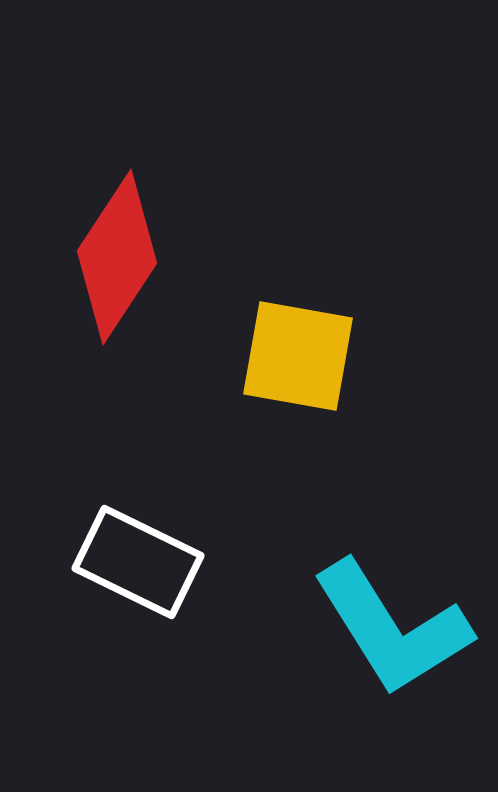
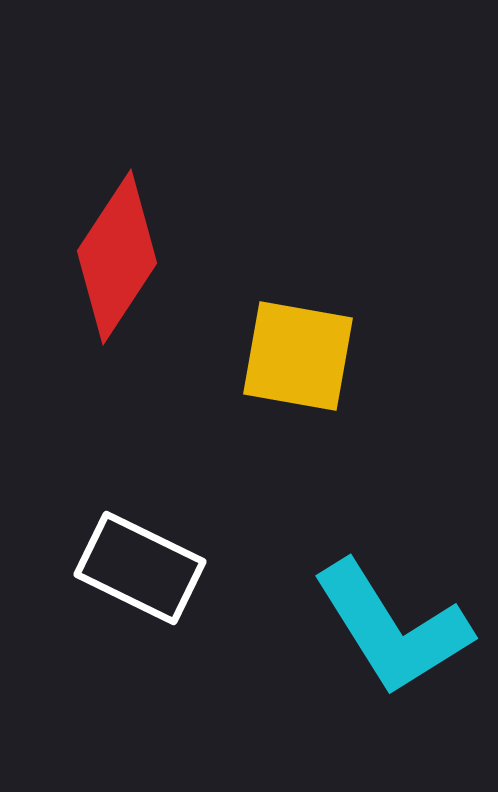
white rectangle: moved 2 px right, 6 px down
